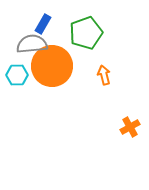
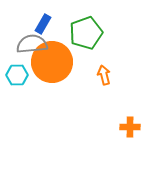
orange circle: moved 4 px up
orange cross: rotated 30 degrees clockwise
